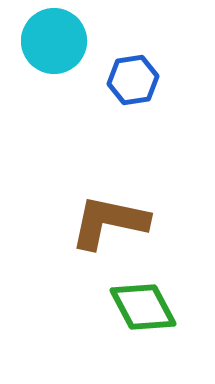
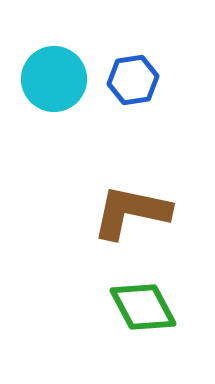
cyan circle: moved 38 px down
brown L-shape: moved 22 px right, 10 px up
